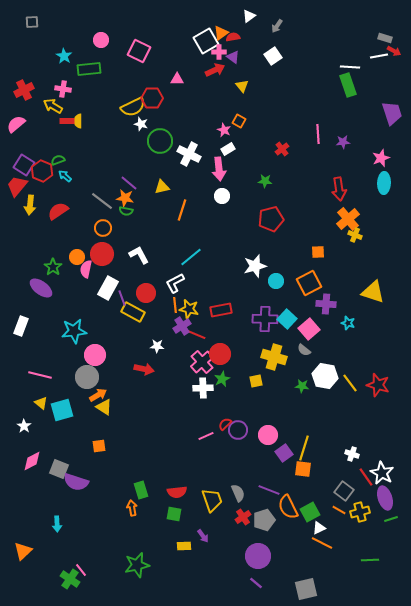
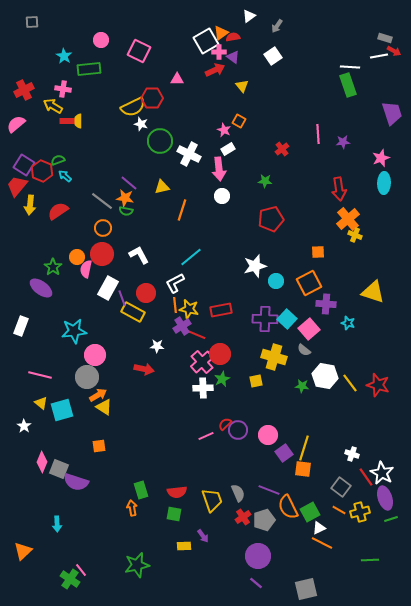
pink diamond at (32, 461): moved 10 px right, 1 px down; rotated 40 degrees counterclockwise
gray square at (344, 491): moved 3 px left, 4 px up
